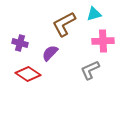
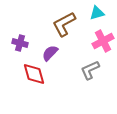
cyan triangle: moved 3 px right, 1 px up
pink cross: rotated 25 degrees counterclockwise
red diamond: moved 6 px right; rotated 40 degrees clockwise
